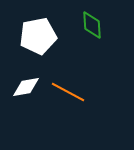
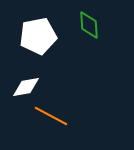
green diamond: moved 3 px left
orange line: moved 17 px left, 24 px down
